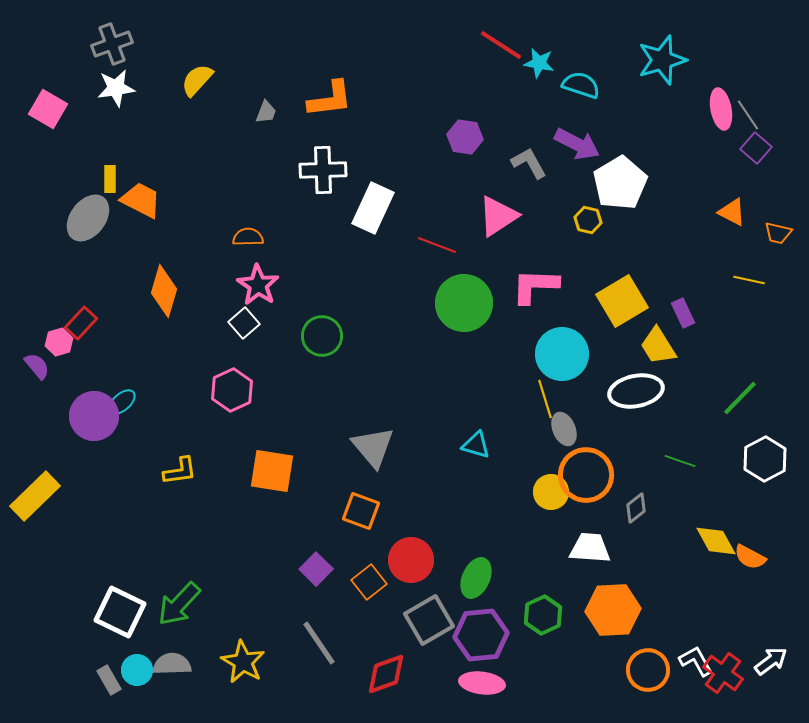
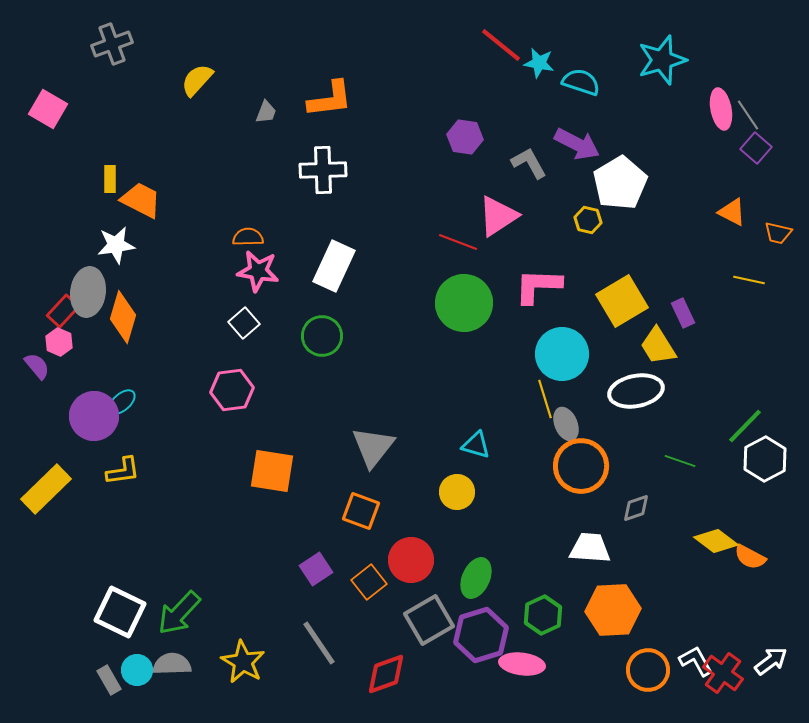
red line at (501, 45): rotated 6 degrees clockwise
cyan semicircle at (581, 85): moved 3 px up
white star at (116, 88): moved 157 px down
white rectangle at (373, 208): moved 39 px left, 58 px down
gray ellipse at (88, 218): moved 74 px down; rotated 30 degrees counterclockwise
red line at (437, 245): moved 21 px right, 3 px up
pink star at (258, 285): moved 14 px up; rotated 24 degrees counterclockwise
pink L-shape at (535, 286): moved 3 px right
orange diamond at (164, 291): moved 41 px left, 26 px down
red rectangle at (81, 323): moved 18 px left, 12 px up
pink hexagon at (59, 342): rotated 20 degrees counterclockwise
pink hexagon at (232, 390): rotated 18 degrees clockwise
green line at (740, 398): moved 5 px right, 28 px down
gray ellipse at (564, 429): moved 2 px right, 5 px up
gray triangle at (373, 447): rotated 18 degrees clockwise
yellow L-shape at (180, 471): moved 57 px left
orange circle at (586, 475): moved 5 px left, 9 px up
yellow circle at (551, 492): moved 94 px left
yellow rectangle at (35, 496): moved 11 px right, 7 px up
gray diamond at (636, 508): rotated 20 degrees clockwise
yellow diamond at (716, 541): rotated 24 degrees counterclockwise
purple square at (316, 569): rotated 12 degrees clockwise
green arrow at (179, 604): moved 9 px down
purple hexagon at (481, 635): rotated 12 degrees counterclockwise
pink ellipse at (482, 683): moved 40 px right, 19 px up
